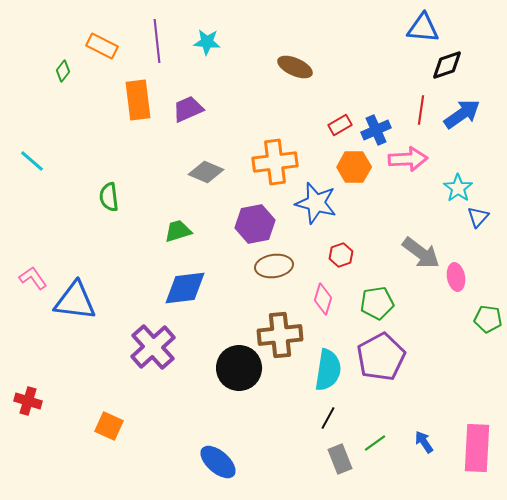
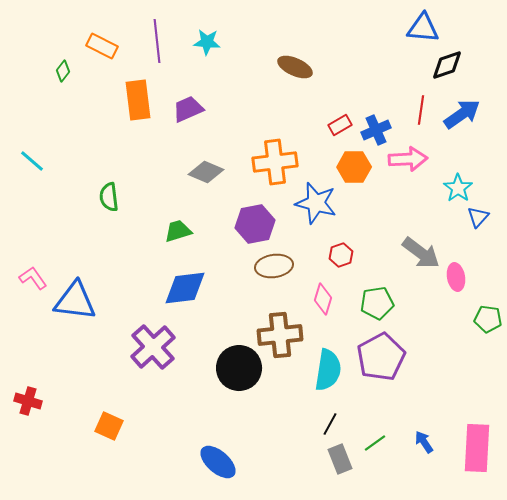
black line at (328, 418): moved 2 px right, 6 px down
